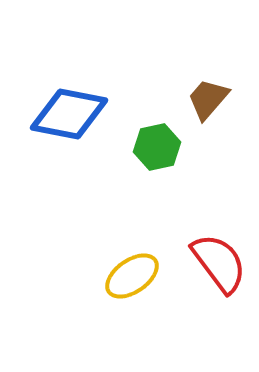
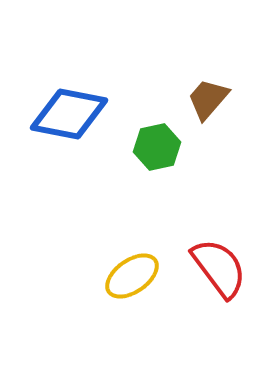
red semicircle: moved 5 px down
